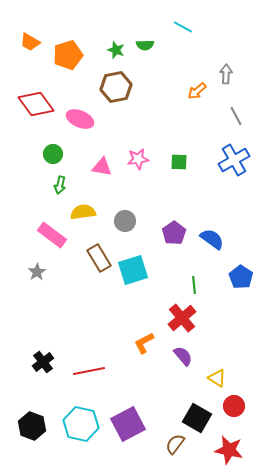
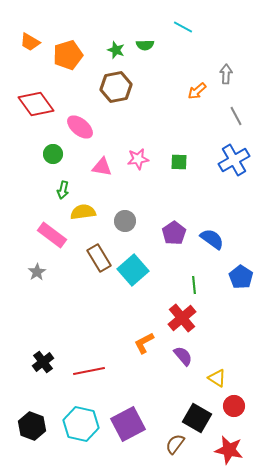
pink ellipse: moved 8 px down; rotated 16 degrees clockwise
green arrow: moved 3 px right, 5 px down
cyan square: rotated 24 degrees counterclockwise
